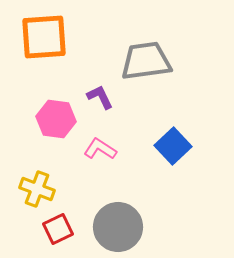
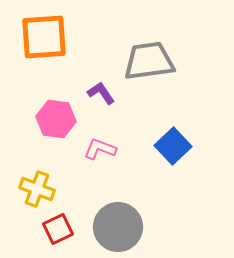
gray trapezoid: moved 3 px right
purple L-shape: moved 1 px right, 4 px up; rotated 8 degrees counterclockwise
pink L-shape: rotated 12 degrees counterclockwise
